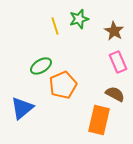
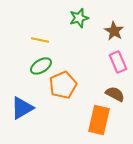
green star: moved 1 px up
yellow line: moved 15 px left, 14 px down; rotated 60 degrees counterclockwise
blue triangle: rotated 10 degrees clockwise
